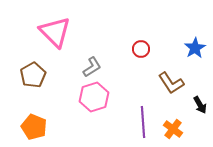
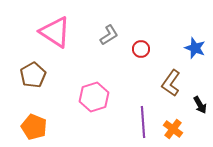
pink triangle: rotated 12 degrees counterclockwise
blue star: rotated 20 degrees counterclockwise
gray L-shape: moved 17 px right, 32 px up
brown L-shape: rotated 68 degrees clockwise
